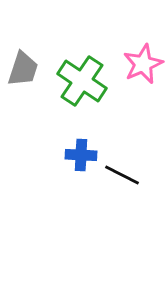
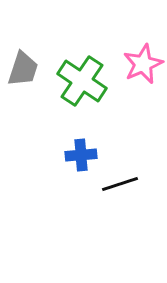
blue cross: rotated 8 degrees counterclockwise
black line: moved 2 px left, 9 px down; rotated 45 degrees counterclockwise
